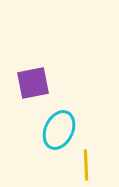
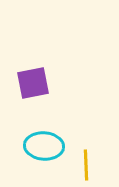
cyan ellipse: moved 15 px left, 16 px down; rotated 69 degrees clockwise
